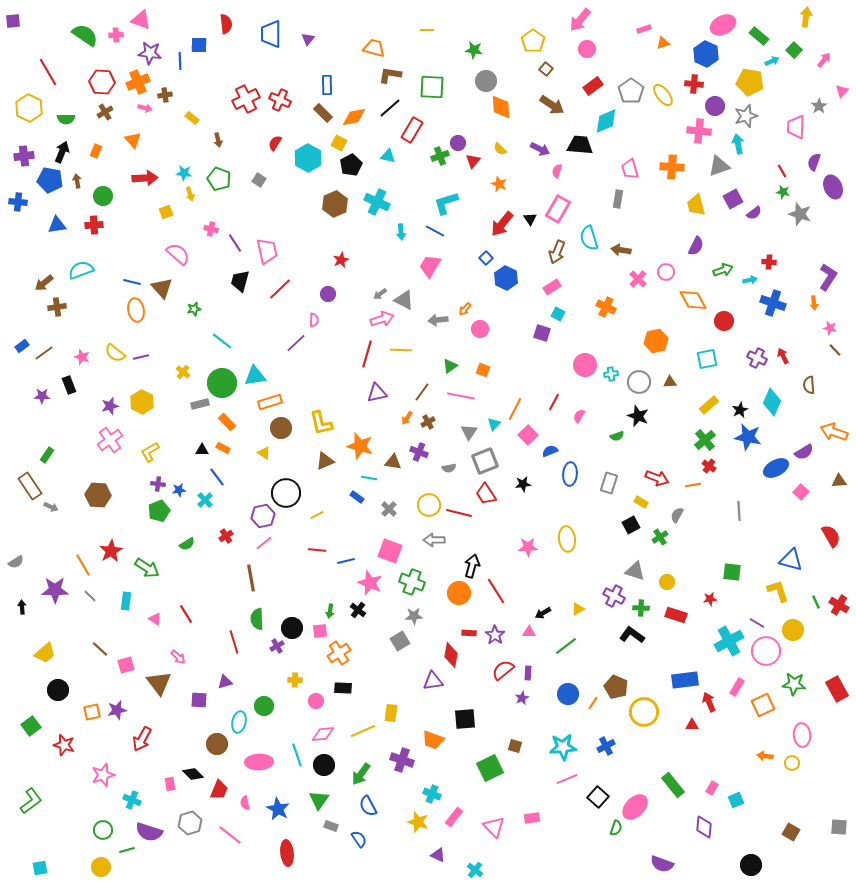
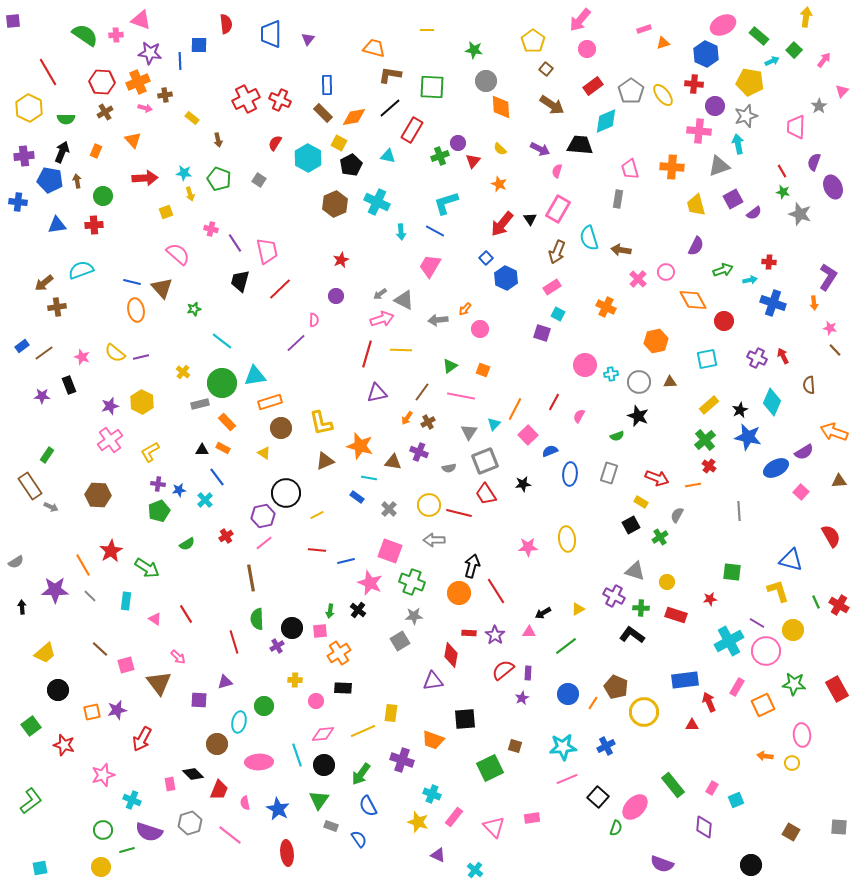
purple circle at (328, 294): moved 8 px right, 2 px down
gray rectangle at (609, 483): moved 10 px up
